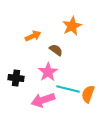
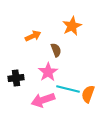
brown semicircle: rotated 32 degrees clockwise
black cross: rotated 14 degrees counterclockwise
